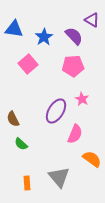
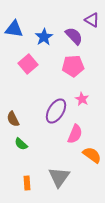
orange semicircle: moved 4 px up
gray triangle: rotated 15 degrees clockwise
